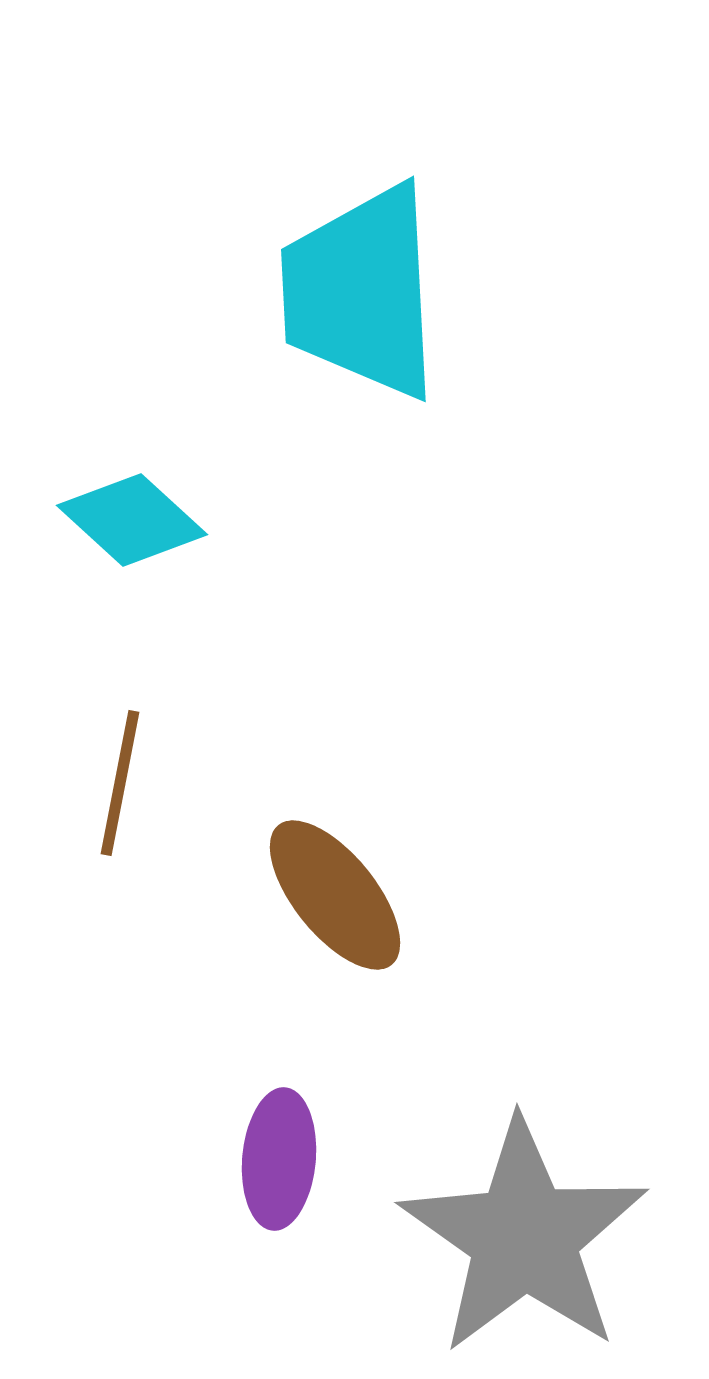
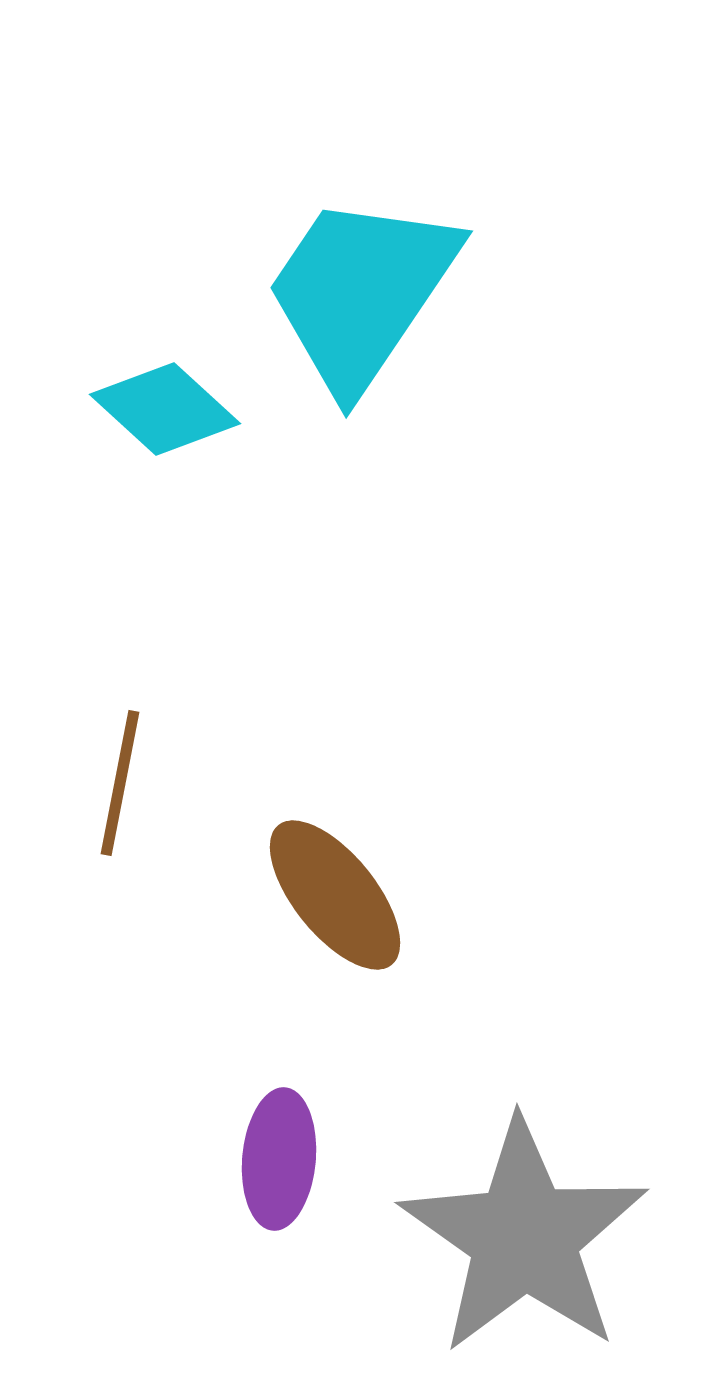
cyan trapezoid: rotated 37 degrees clockwise
cyan diamond: moved 33 px right, 111 px up
